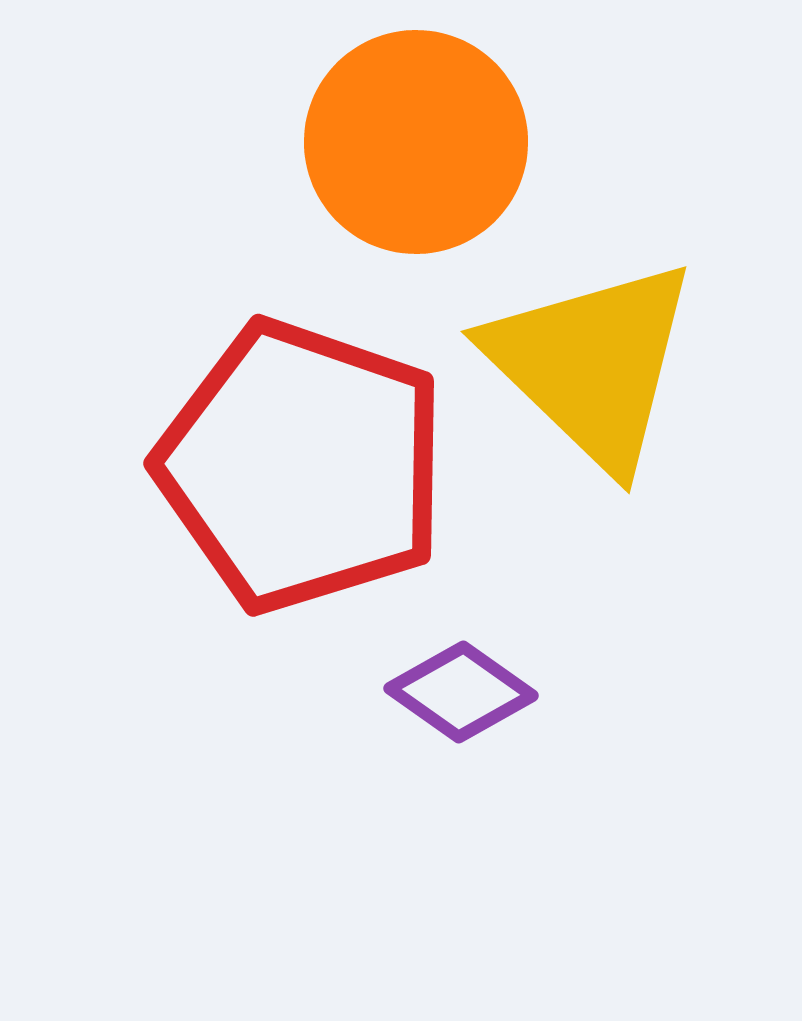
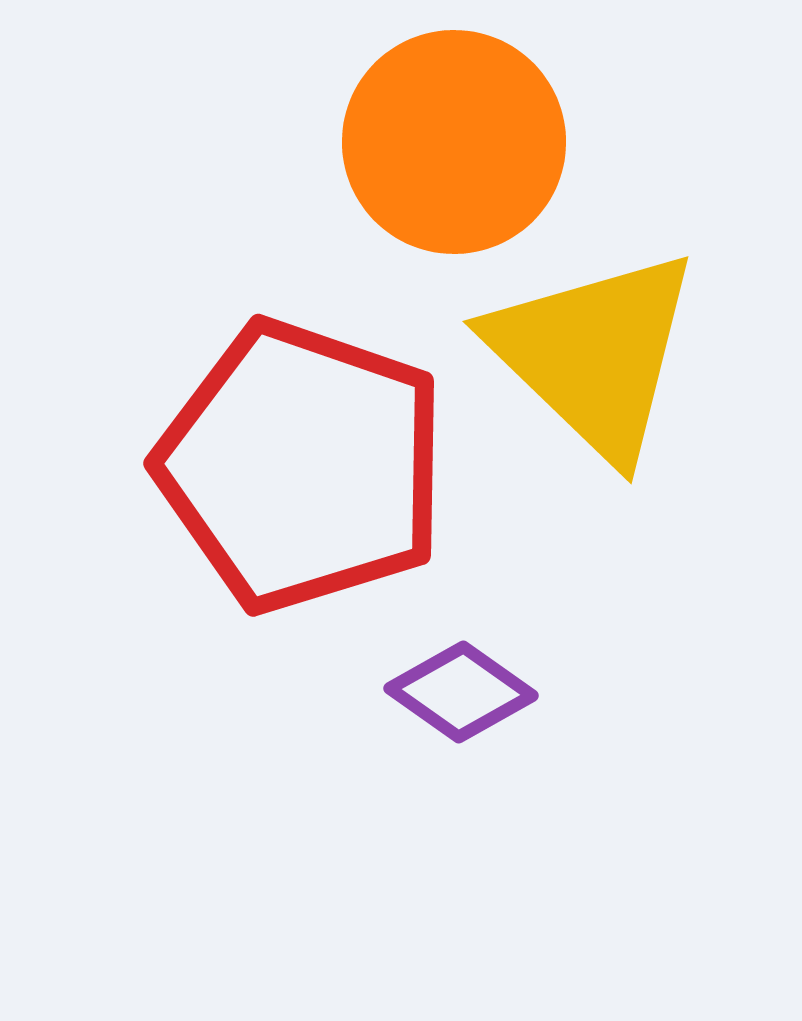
orange circle: moved 38 px right
yellow triangle: moved 2 px right, 10 px up
